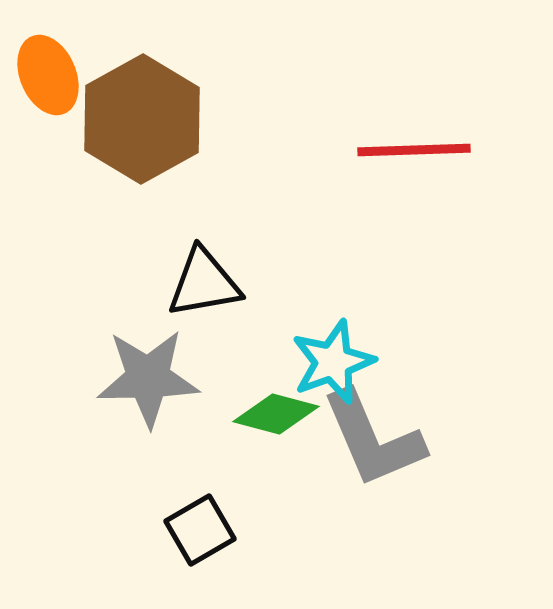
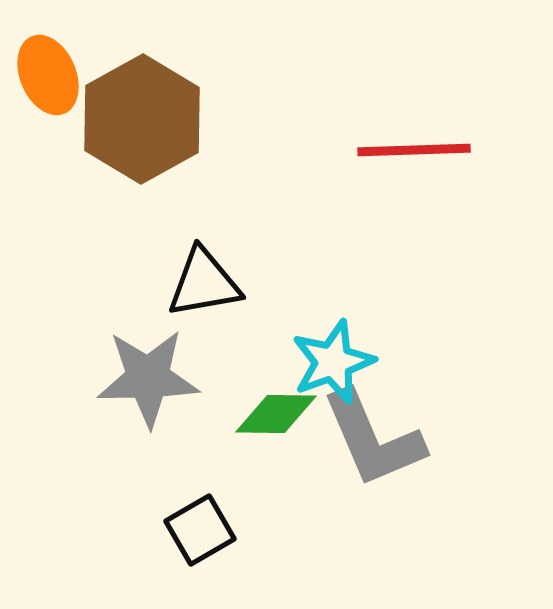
green diamond: rotated 14 degrees counterclockwise
